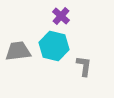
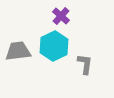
cyan hexagon: rotated 20 degrees clockwise
gray L-shape: moved 1 px right, 2 px up
